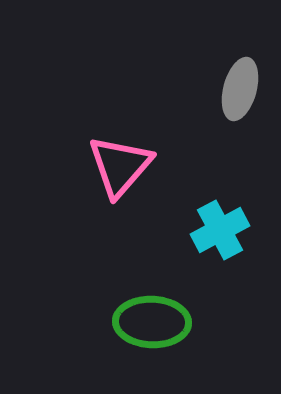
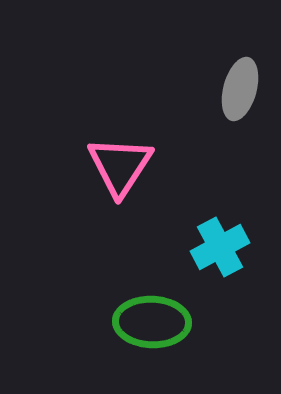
pink triangle: rotated 8 degrees counterclockwise
cyan cross: moved 17 px down
